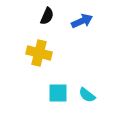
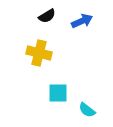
black semicircle: rotated 36 degrees clockwise
cyan semicircle: moved 15 px down
